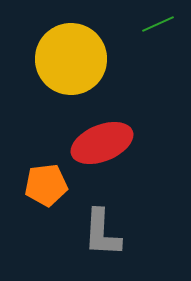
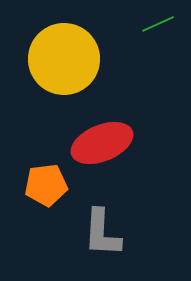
yellow circle: moved 7 px left
